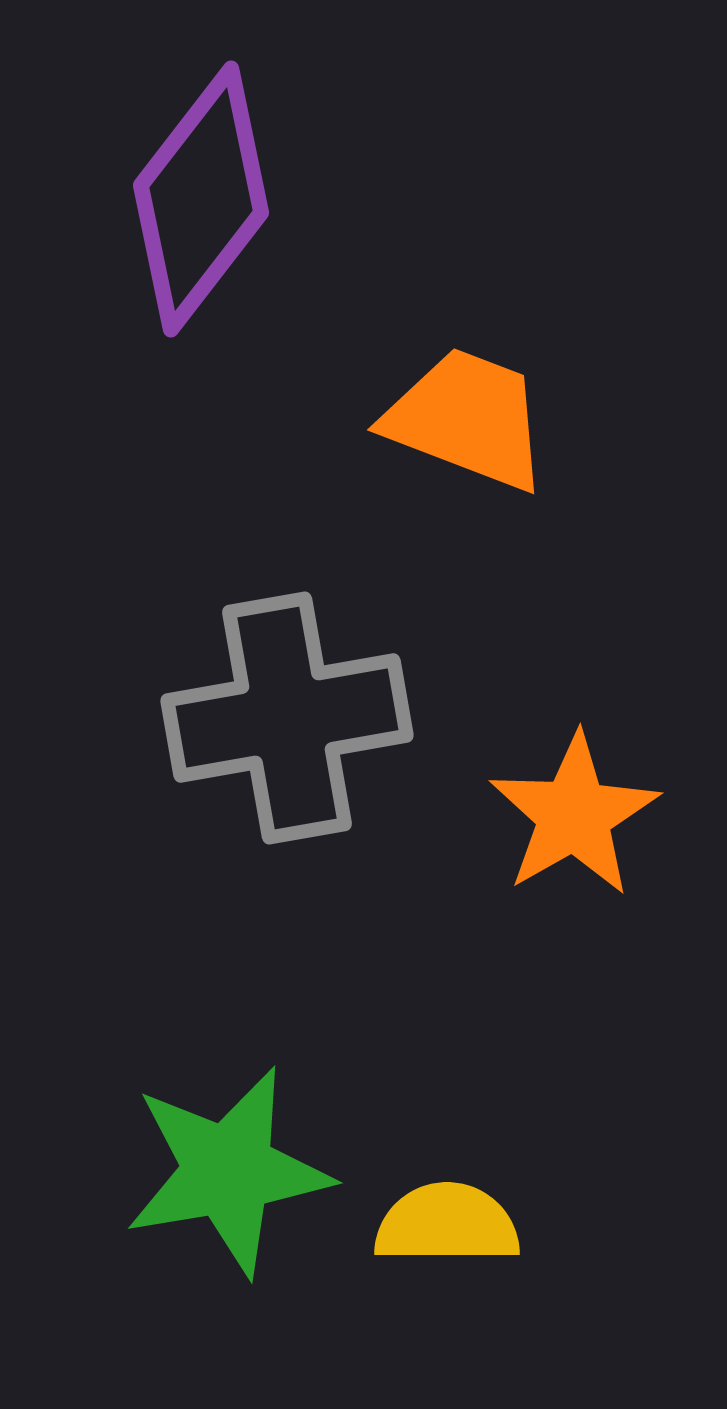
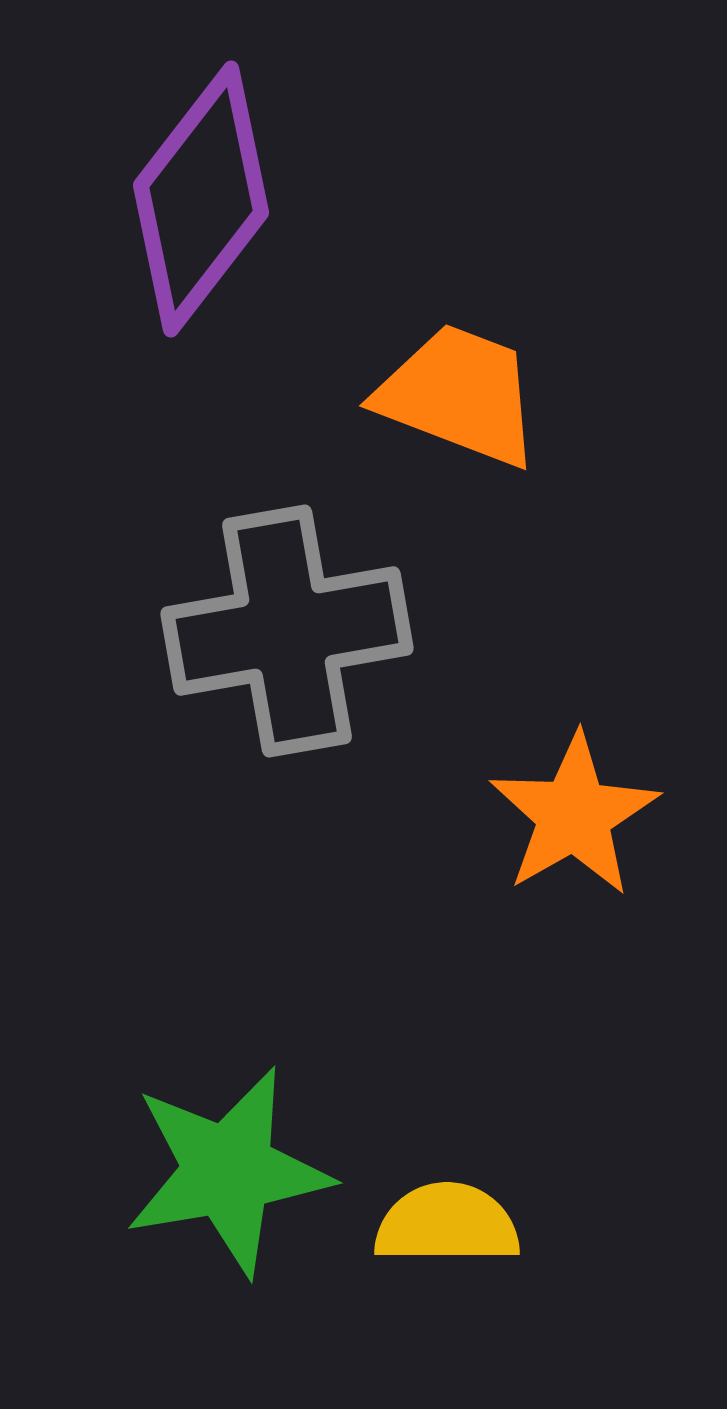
orange trapezoid: moved 8 px left, 24 px up
gray cross: moved 87 px up
